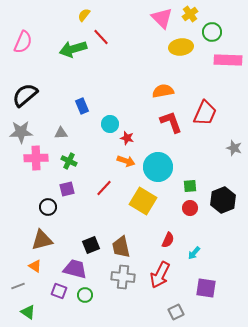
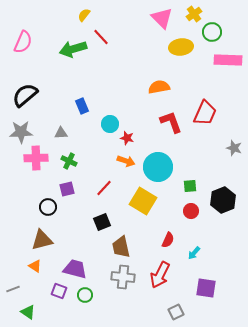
yellow cross at (190, 14): moved 4 px right
orange semicircle at (163, 91): moved 4 px left, 4 px up
red circle at (190, 208): moved 1 px right, 3 px down
black square at (91, 245): moved 11 px right, 23 px up
gray line at (18, 286): moved 5 px left, 3 px down
